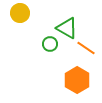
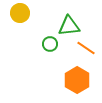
green triangle: moved 2 px right, 2 px up; rotated 35 degrees counterclockwise
